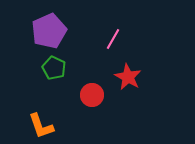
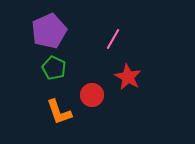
orange L-shape: moved 18 px right, 14 px up
